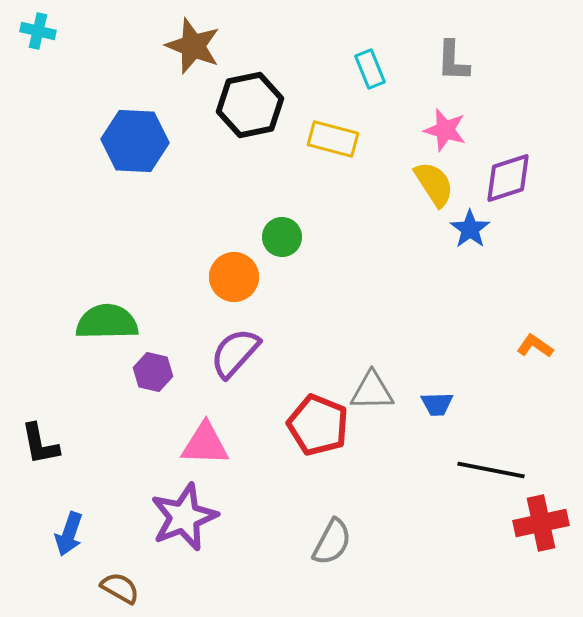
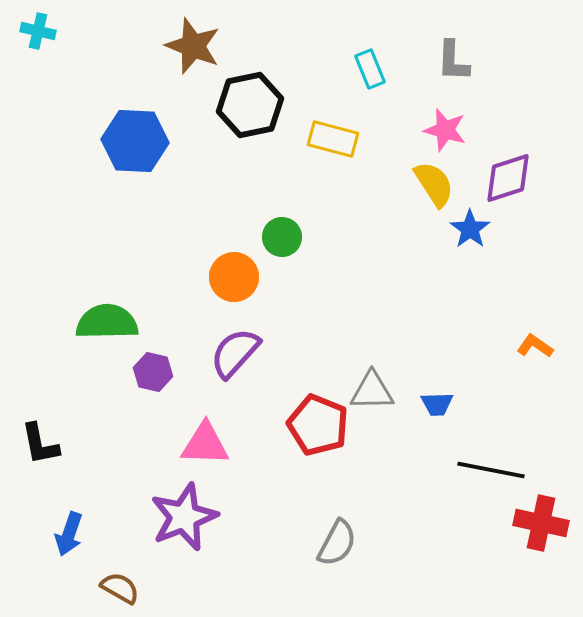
red cross: rotated 24 degrees clockwise
gray semicircle: moved 5 px right, 1 px down
